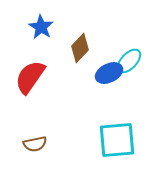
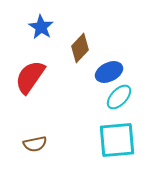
cyan ellipse: moved 10 px left, 36 px down
blue ellipse: moved 1 px up
